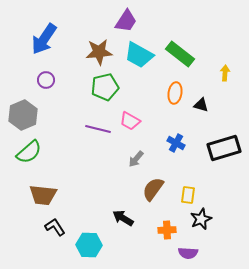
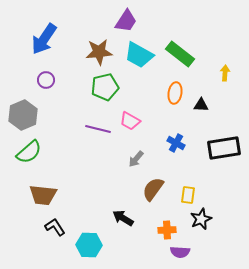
black triangle: rotated 14 degrees counterclockwise
black rectangle: rotated 8 degrees clockwise
purple semicircle: moved 8 px left, 1 px up
